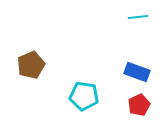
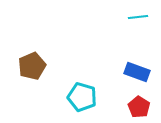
brown pentagon: moved 1 px right, 1 px down
cyan pentagon: moved 2 px left, 1 px down; rotated 8 degrees clockwise
red pentagon: moved 2 px down; rotated 15 degrees counterclockwise
